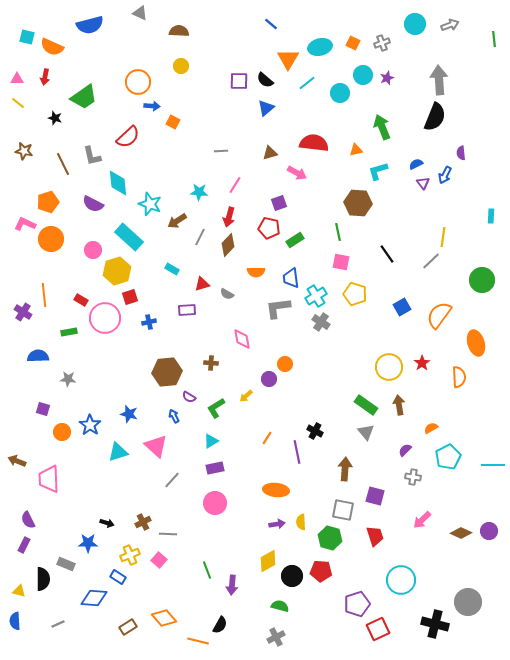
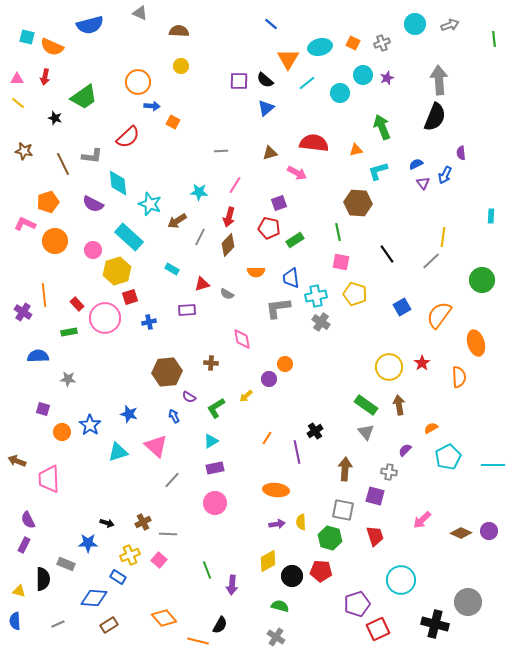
gray L-shape at (92, 156): rotated 70 degrees counterclockwise
orange circle at (51, 239): moved 4 px right, 2 px down
cyan cross at (316, 296): rotated 20 degrees clockwise
red rectangle at (81, 300): moved 4 px left, 4 px down; rotated 16 degrees clockwise
black cross at (315, 431): rotated 28 degrees clockwise
gray cross at (413, 477): moved 24 px left, 5 px up
brown rectangle at (128, 627): moved 19 px left, 2 px up
gray cross at (276, 637): rotated 30 degrees counterclockwise
